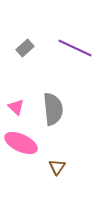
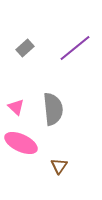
purple line: rotated 64 degrees counterclockwise
brown triangle: moved 2 px right, 1 px up
